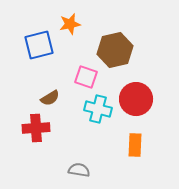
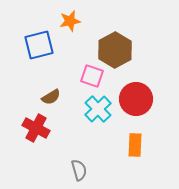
orange star: moved 3 px up
brown hexagon: rotated 16 degrees counterclockwise
pink square: moved 6 px right, 1 px up
brown semicircle: moved 1 px right, 1 px up
cyan cross: rotated 32 degrees clockwise
red cross: rotated 32 degrees clockwise
gray semicircle: rotated 65 degrees clockwise
